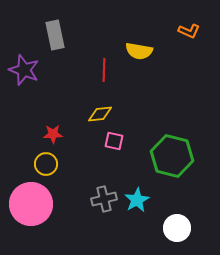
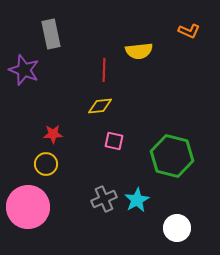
gray rectangle: moved 4 px left, 1 px up
yellow semicircle: rotated 16 degrees counterclockwise
yellow diamond: moved 8 px up
gray cross: rotated 10 degrees counterclockwise
pink circle: moved 3 px left, 3 px down
